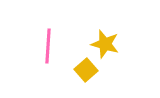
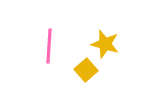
pink line: moved 1 px right
